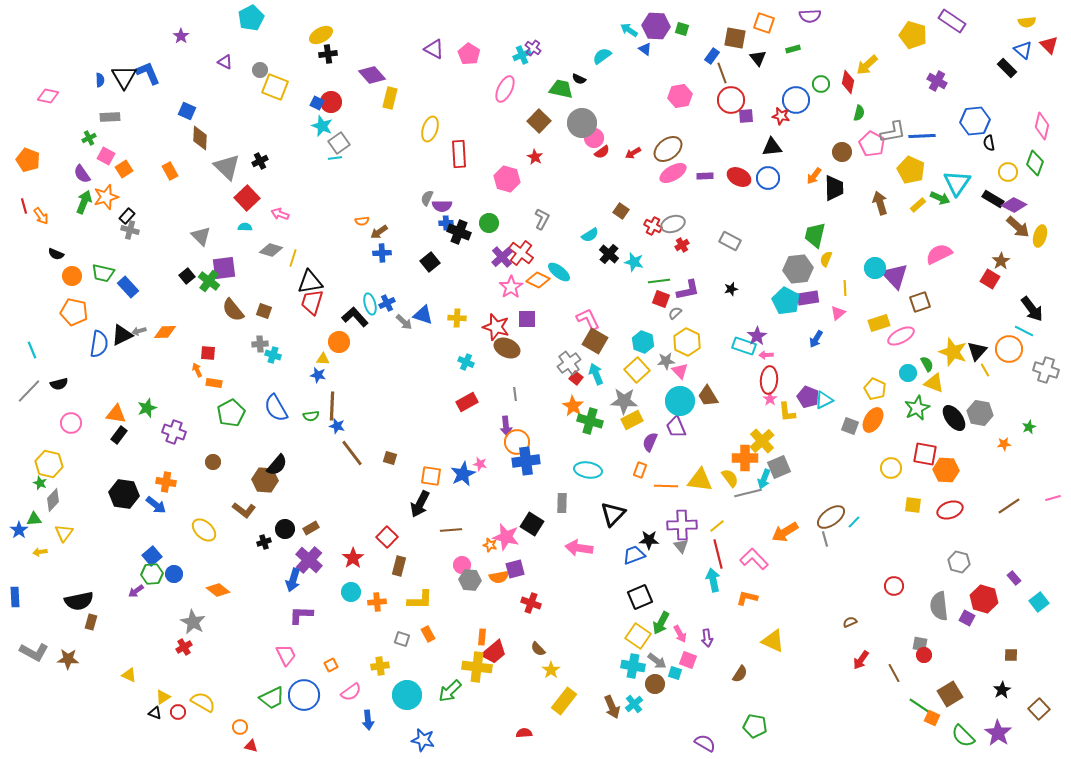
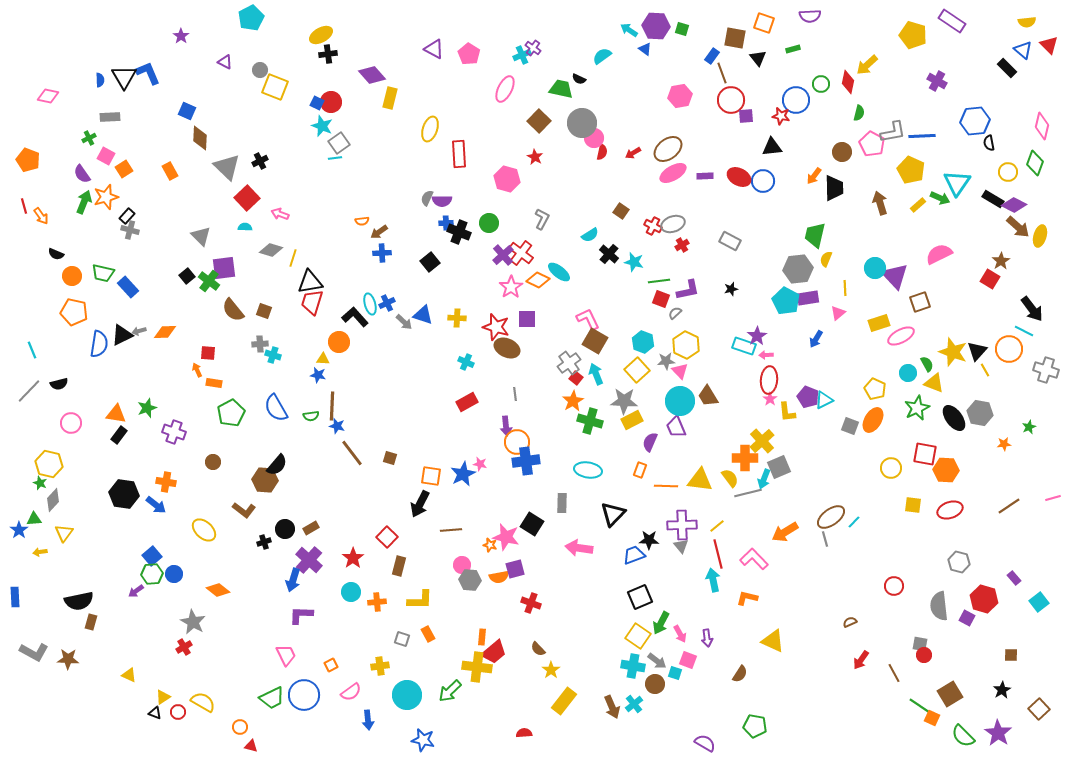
red semicircle at (602, 152): rotated 42 degrees counterclockwise
blue circle at (768, 178): moved 5 px left, 3 px down
purple semicircle at (442, 206): moved 5 px up
purple cross at (502, 257): moved 1 px right, 2 px up
yellow hexagon at (687, 342): moved 1 px left, 3 px down
orange star at (573, 406): moved 5 px up; rotated 10 degrees clockwise
